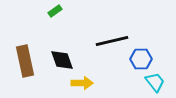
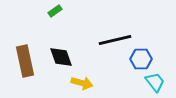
black line: moved 3 px right, 1 px up
black diamond: moved 1 px left, 3 px up
yellow arrow: rotated 15 degrees clockwise
